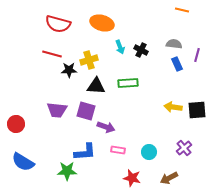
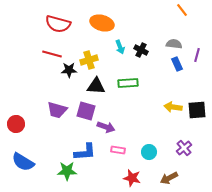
orange line: rotated 40 degrees clockwise
purple trapezoid: rotated 10 degrees clockwise
